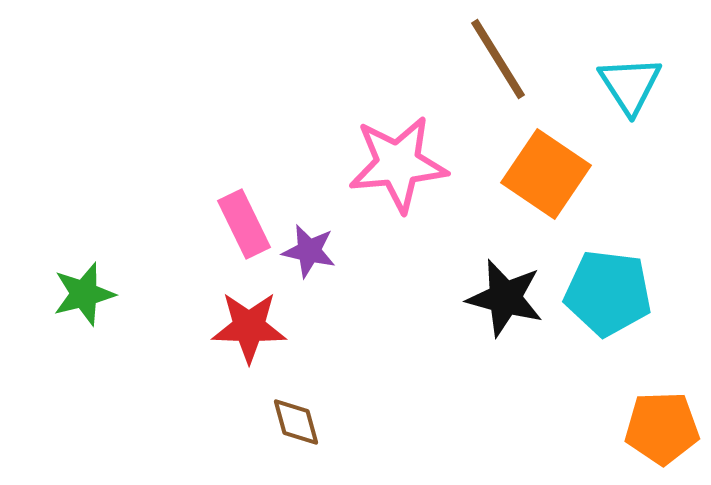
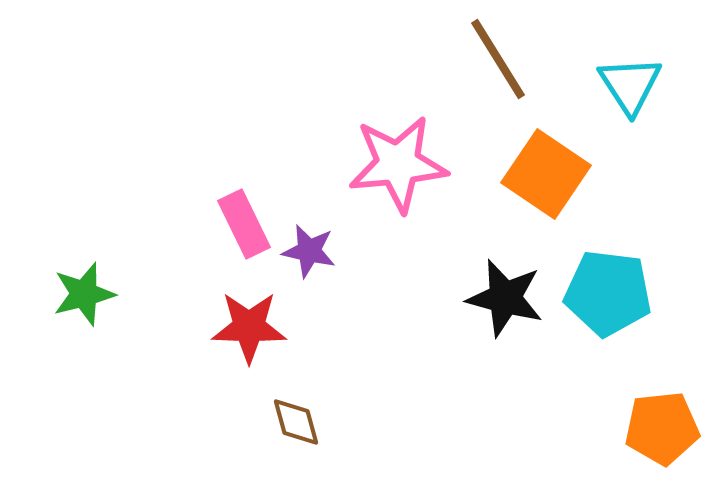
orange pentagon: rotated 4 degrees counterclockwise
